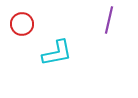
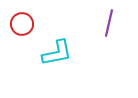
purple line: moved 3 px down
